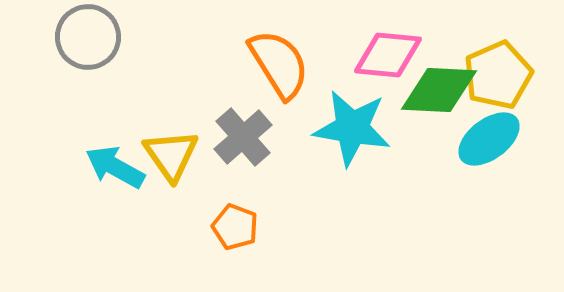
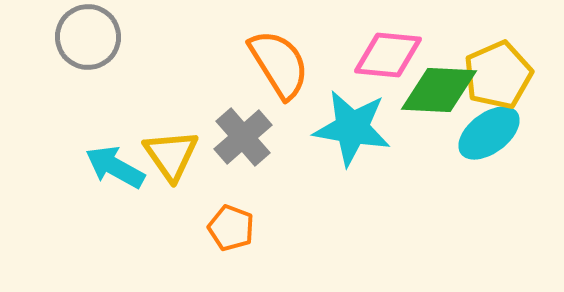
cyan ellipse: moved 6 px up
orange pentagon: moved 4 px left, 1 px down
